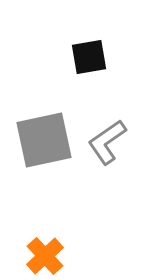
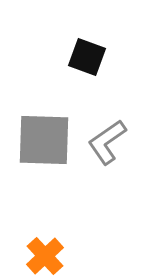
black square: moved 2 px left; rotated 30 degrees clockwise
gray square: rotated 14 degrees clockwise
